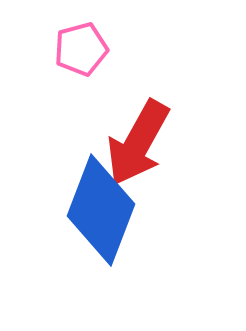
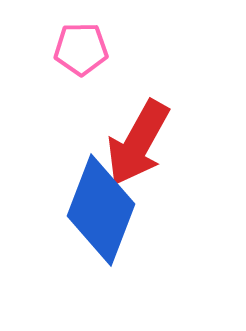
pink pentagon: rotated 14 degrees clockwise
